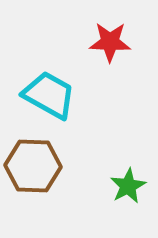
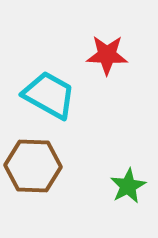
red star: moved 3 px left, 13 px down
